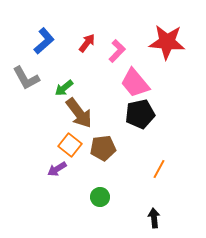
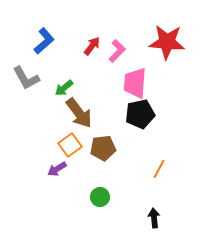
red arrow: moved 5 px right, 3 px down
pink trapezoid: rotated 44 degrees clockwise
orange square: rotated 15 degrees clockwise
